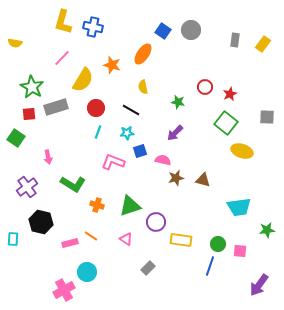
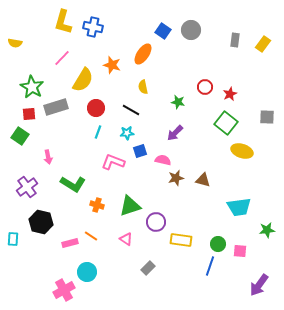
green square at (16, 138): moved 4 px right, 2 px up
